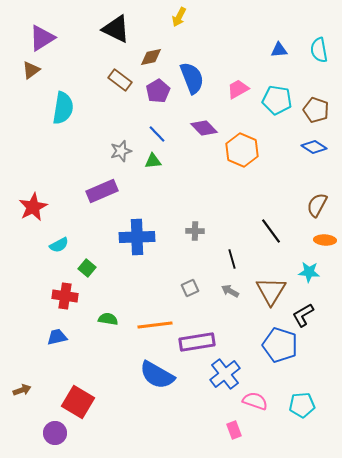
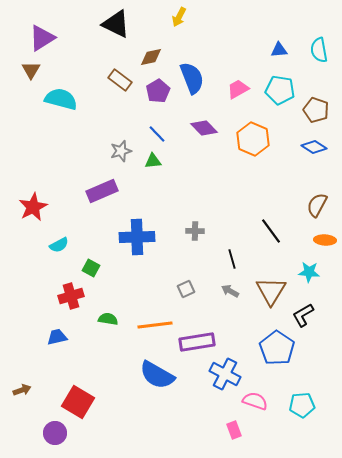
black triangle at (116, 29): moved 5 px up
brown triangle at (31, 70): rotated 24 degrees counterclockwise
cyan pentagon at (277, 100): moved 3 px right, 10 px up
cyan semicircle at (63, 108): moved 2 px left, 9 px up; rotated 84 degrees counterclockwise
orange hexagon at (242, 150): moved 11 px right, 11 px up
green square at (87, 268): moved 4 px right; rotated 12 degrees counterclockwise
gray square at (190, 288): moved 4 px left, 1 px down
red cross at (65, 296): moved 6 px right; rotated 25 degrees counterclockwise
blue pentagon at (280, 345): moved 3 px left, 3 px down; rotated 16 degrees clockwise
blue cross at (225, 374): rotated 24 degrees counterclockwise
